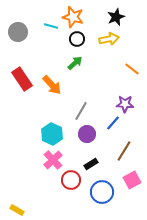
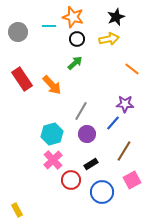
cyan line: moved 2 px left; rotated 16 degrees counterclockwise
cyan hexagon: rotated 20 degrees clockwise
yellow rectangle: rotated 32 degrees clockwise
